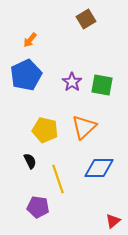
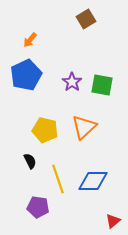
blue diamond: moved 6 px left, 13 px down
